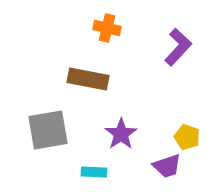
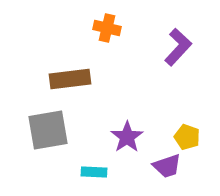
brown rectangle: moved 18 px left; rotated 18 degrees counterclockwise
purple star: moved 6 px right, 3 px down
